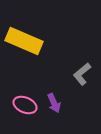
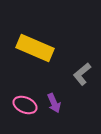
yellow rectangle: moved 11 px right, 7 px down
